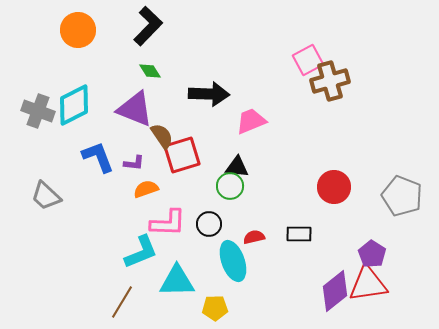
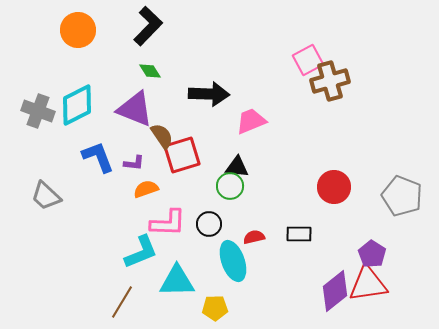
cyan diamond: moved 3 px right
